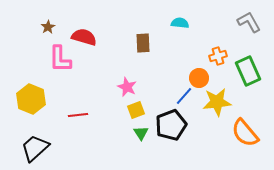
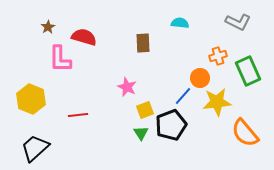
gray L-shape: moved 11 px left; rotated 145 degrees clockwise
orange circle: moved 1 px right
blue line: moved 1 px left
yellow square: moved 9 px right
